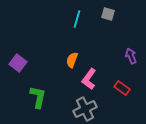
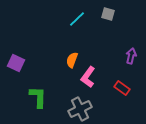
cyan line: rotated 30 degrees clockwise
purple arrow: rotated 35 degrees clockwise
purple square: moved 2 px left; rotated 12 degrees counterclockwise
pink L-shape: moved 1 px left, 2 px up
green L-shape: rotated 10 degrees counterclockwise
gray cross: moved 5 px left
